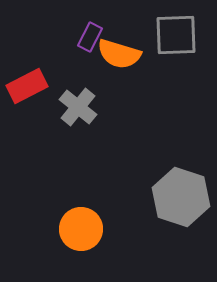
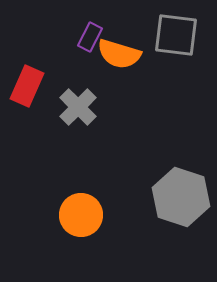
gray square: rotated 9 degrees clockwise
red rectangle: rotated 39 degrees counterclockwise
gray cross: rotated 6 degrees clockwise
orange circle: moved 14 px up
